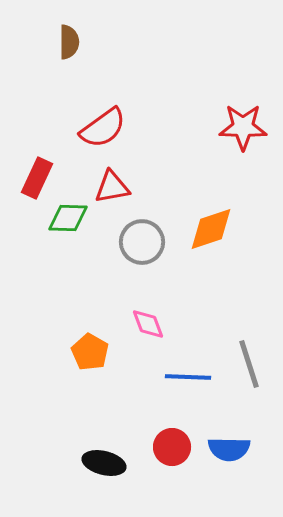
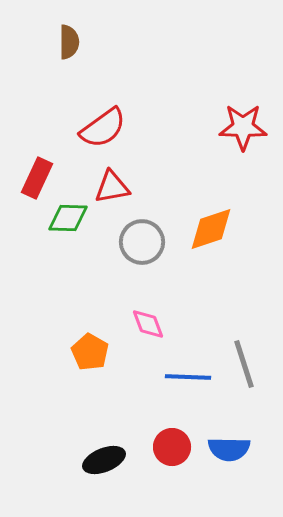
gray line: moved 5 px left
black ellipse: moved 3 px up; rotated 36 degrees counterclockwise
